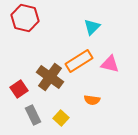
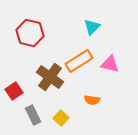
red hexagon: moved 5 px right, 15 px down
red square: moved 5 px left, 2 px down
